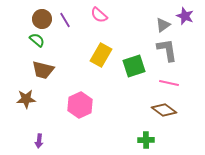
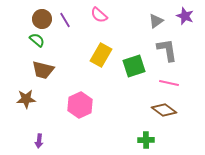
gray triangle: moved 7 px left, 4 px up
